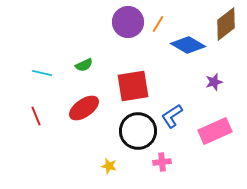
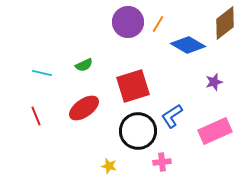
brown diamond: moved 1 px left, 1 px up
red square: rotated 8 degrees counterclockwise
